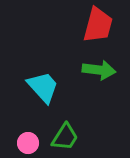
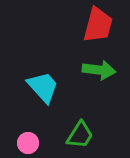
green trapezoid: moved 15 px right, 2 px up
